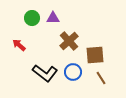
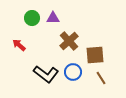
black L-shape: moved 1 px right, 1 px down
